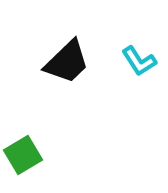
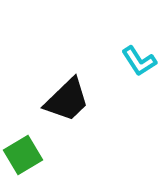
black trapezoid: moved 38 px down
